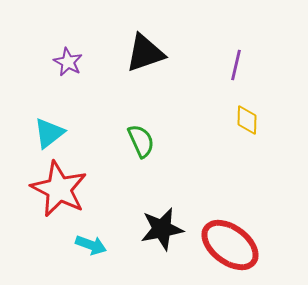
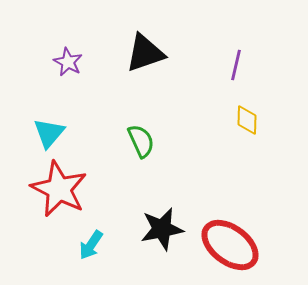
cyan triangle: rotated 12 degrees counterclockwise
cyan arrow: rotated 104 degrees clockwise
